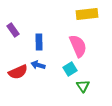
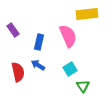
blue rectangle: rotated 14 degrees clockwise
pink semicircle: moved 10 px left, 10 px up
blue arrow: rotated 16 degrees clockwise
red semicircle: rotated 78 degrees counterclockwise
